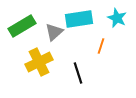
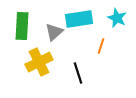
green rectangle: rotated 56 degrees counterclockwise
